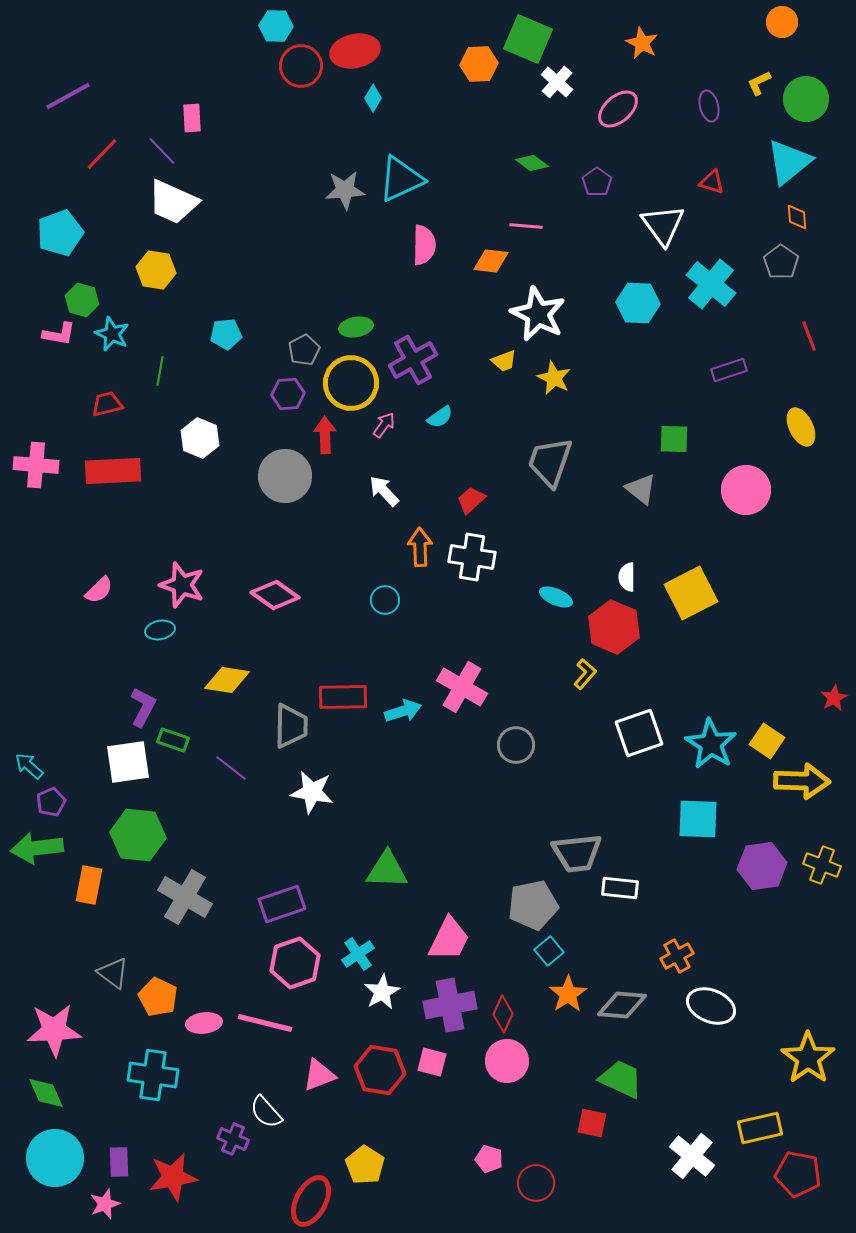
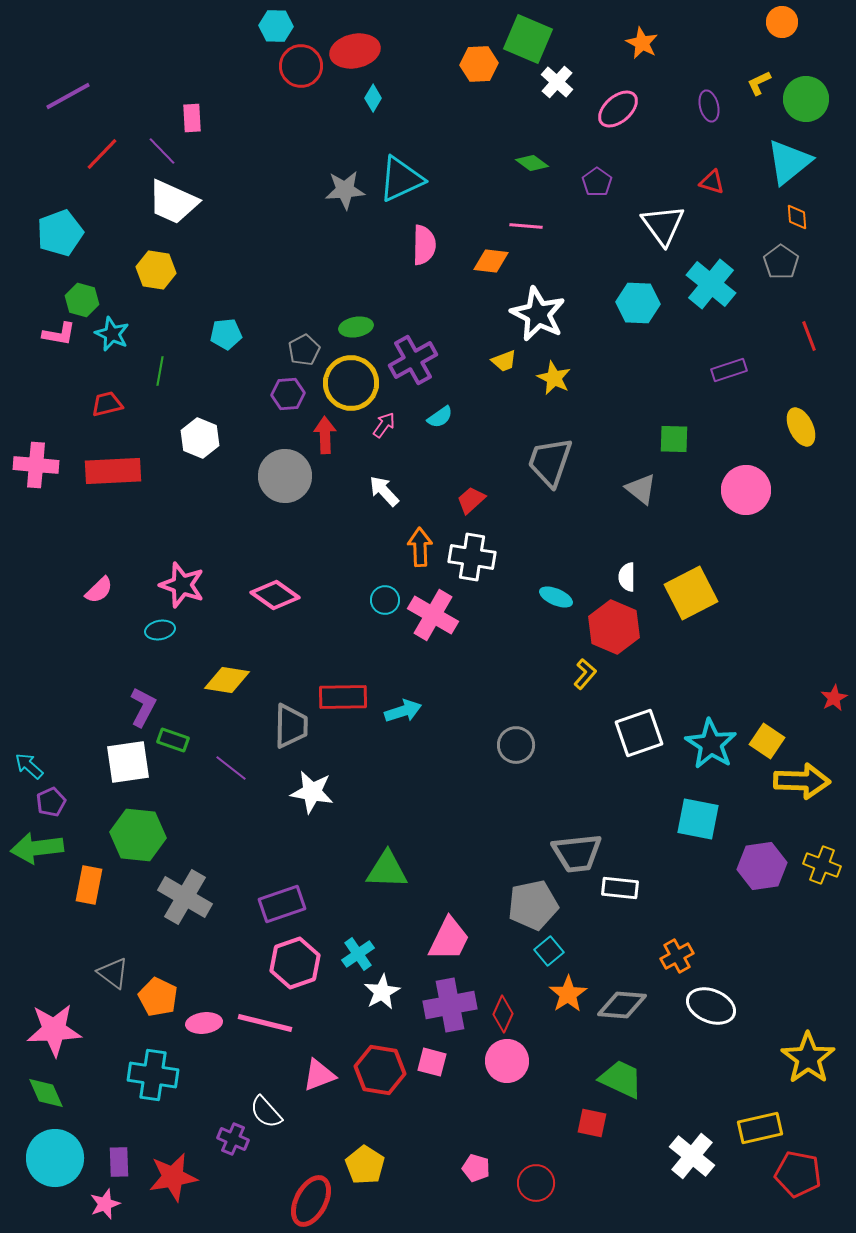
pink cross at (462, 687): moved 29 px left, 72 px up
cyan square at (698, 819): rotated 9 degrees clockwise
pink pentagon at (489, 1159): moved 13 px left, 9 px down
